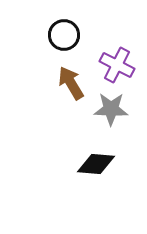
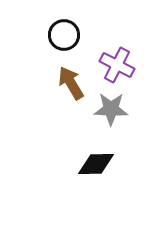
black diamond: rotated 6 degrees counterclockwise
